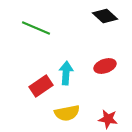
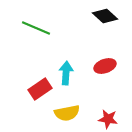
red rectangle: moved 1 px left, 3 px down
